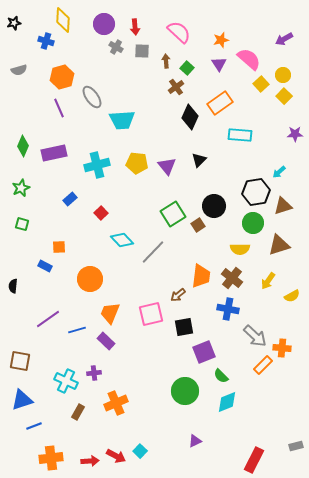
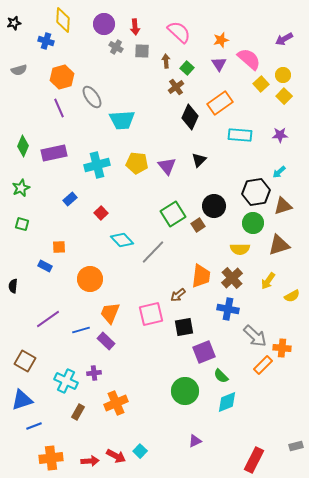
purple star at (295, 134): moved 15 px left, 1 px down
brown cross at (232, 278): rotated 10 degrees clockwise
blue line at (77, 330): moved 4 px right
brown square at (20, 361): moved 5 px right; rotated 20 degrees clockwise
